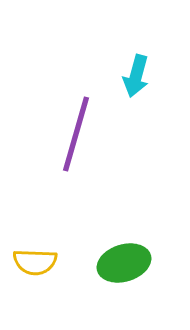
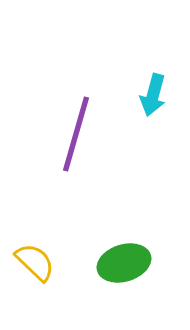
cyan arrow: moved 17 px right, 19 px down
yellow semicircle: rotated 138 degrees counterclockwise
